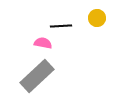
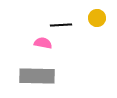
black line: moved 1 px up
gray rectangle: rotated 44 degrees clockwise
